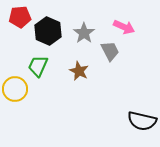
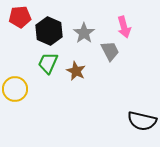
pink arrow: rotated 50 degrees clockwise
black hexagon: moved 1 px right
green trapezoid: moved 10 px right, 3 px up
brown star: moved 3 px left
